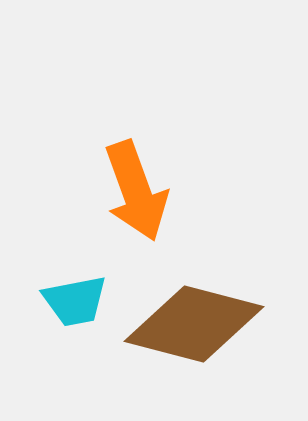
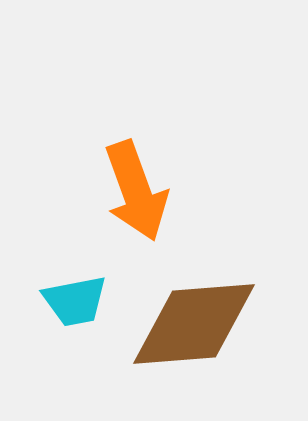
brown diamond: rotated 19 degrees counterclockwise
